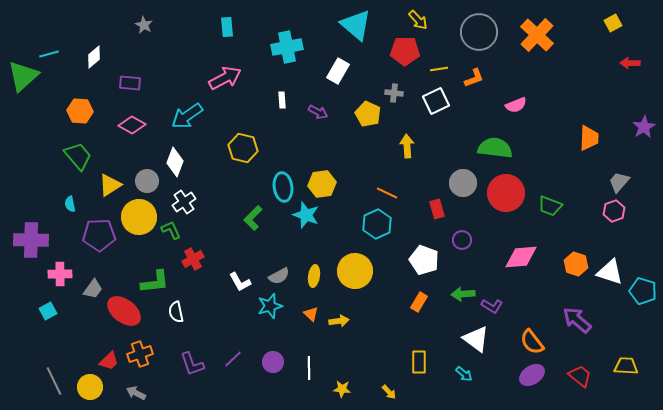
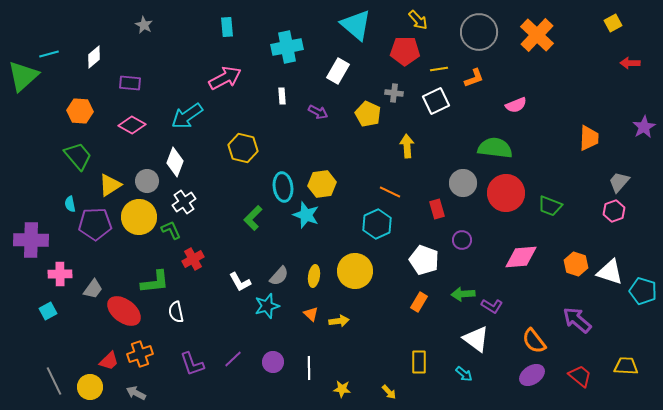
white rectangle at (282, 100): moved 4 px up
orange line at (387, 193): moved 3 px right, 1 px up
purple pentagon at (99, 235): moved 4 px left, 11 px up
gray semicircle at (279, 276): rotated 20 degrees counterclockwise
cyan star at (270, 306): moved 3 px left
orange semicircle at (532, 342): moved 2 px right, 1 px up
